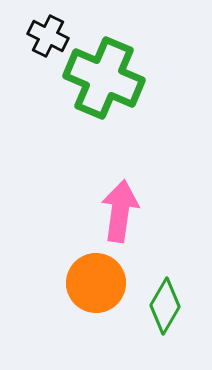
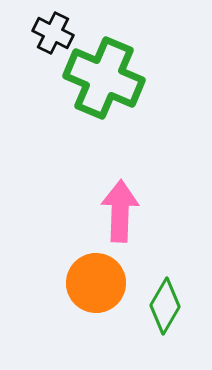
black cross: moved 5 px right, 3 px up
pink arrow: rotated 6 degrees counterclockwise
